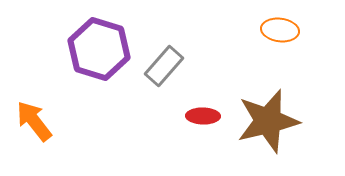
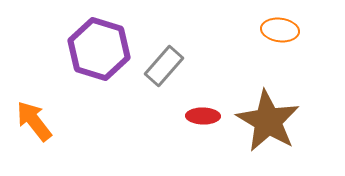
brown star: rotated 28 degrees counterclockwise
